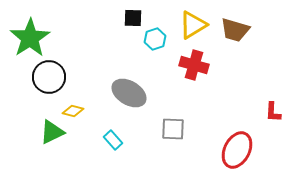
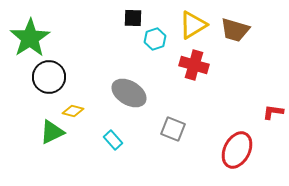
red L-shape: rotated 95 degrees clockwise
gray square: rotated 20 degrees clockwise
